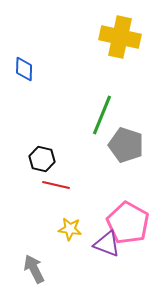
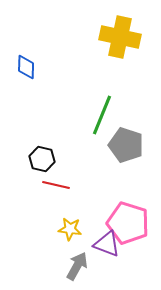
blue diamond: moved 2 px right, 2 px up
pink pentagon: rotated 12 degrees counterclockwise
gray arrow: moved 43 px right, 3 px up; rotated 56 degrees clockwise
